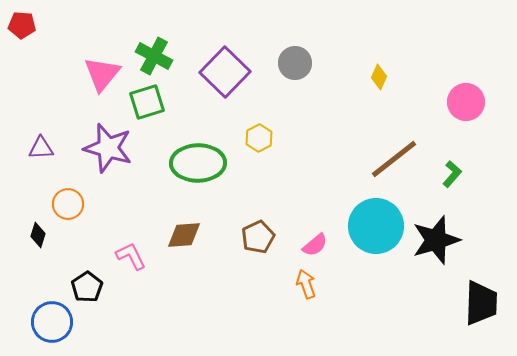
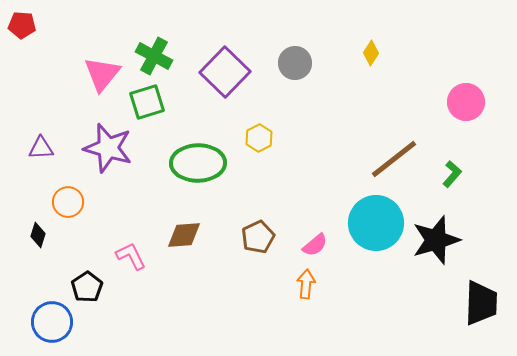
yellow diamond: moved 8 px left, 24 px up; rotated 10 degrees clockwise
orange circle: moved 2 px up
cyan circle: moved 3 px up
orange arrow: rotated 24 degrees clockwise
